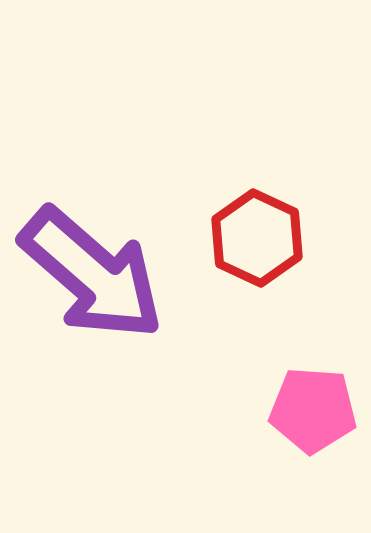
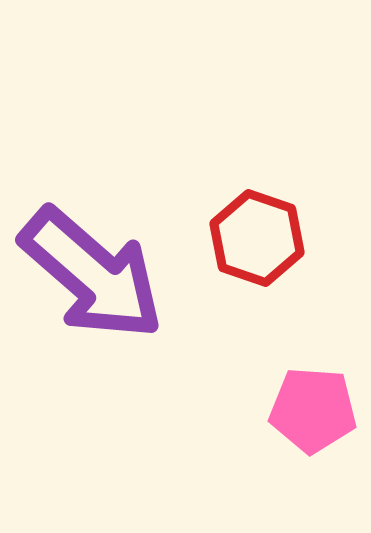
red hexagon: rotated 6 degrees counterclockwise
